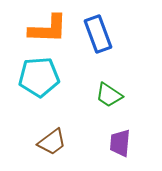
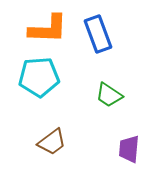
purple trapezoid: moved 9 px right, 6 px down
